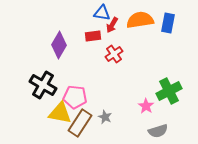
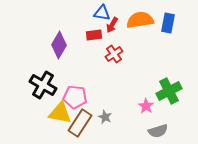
red rectangle: moved 1 px right, 1 px up
